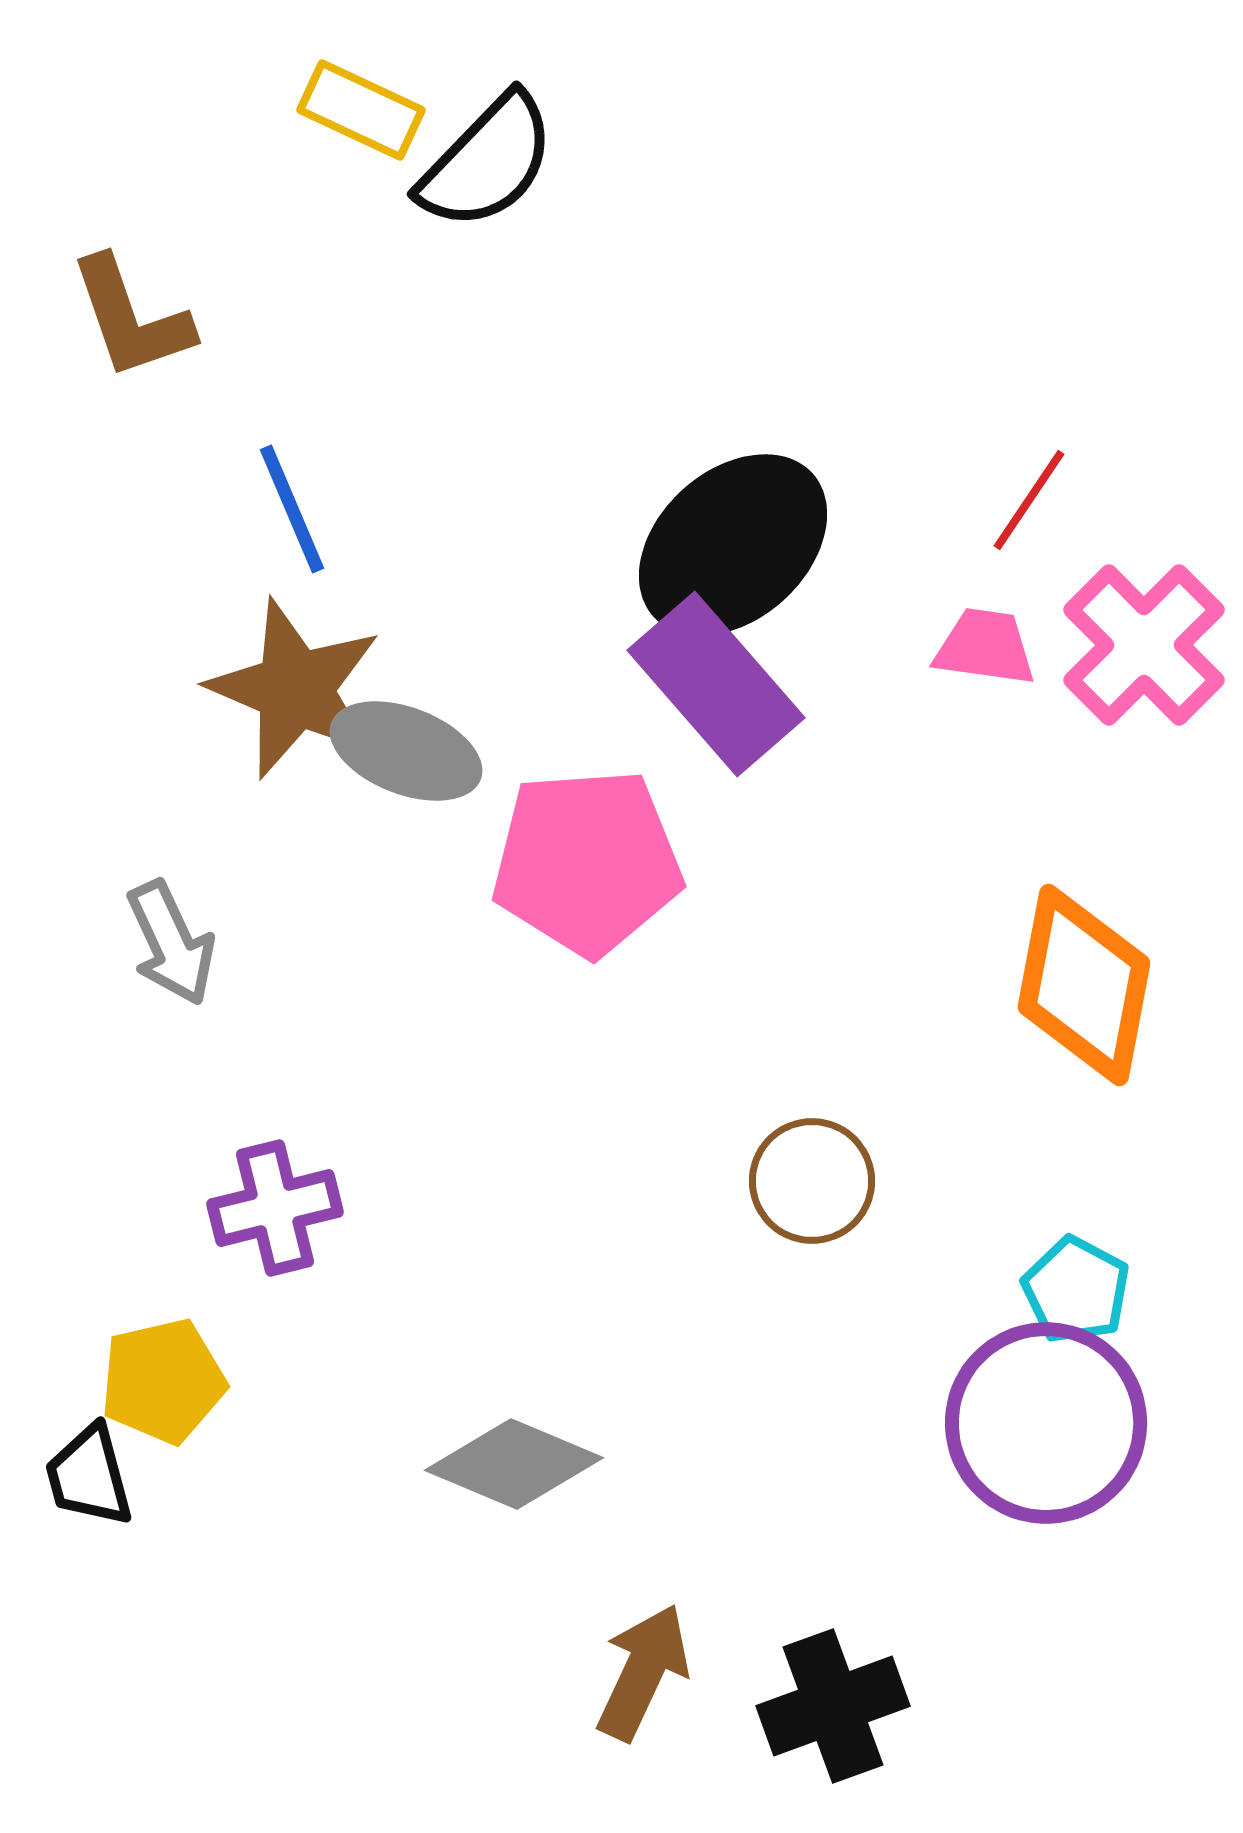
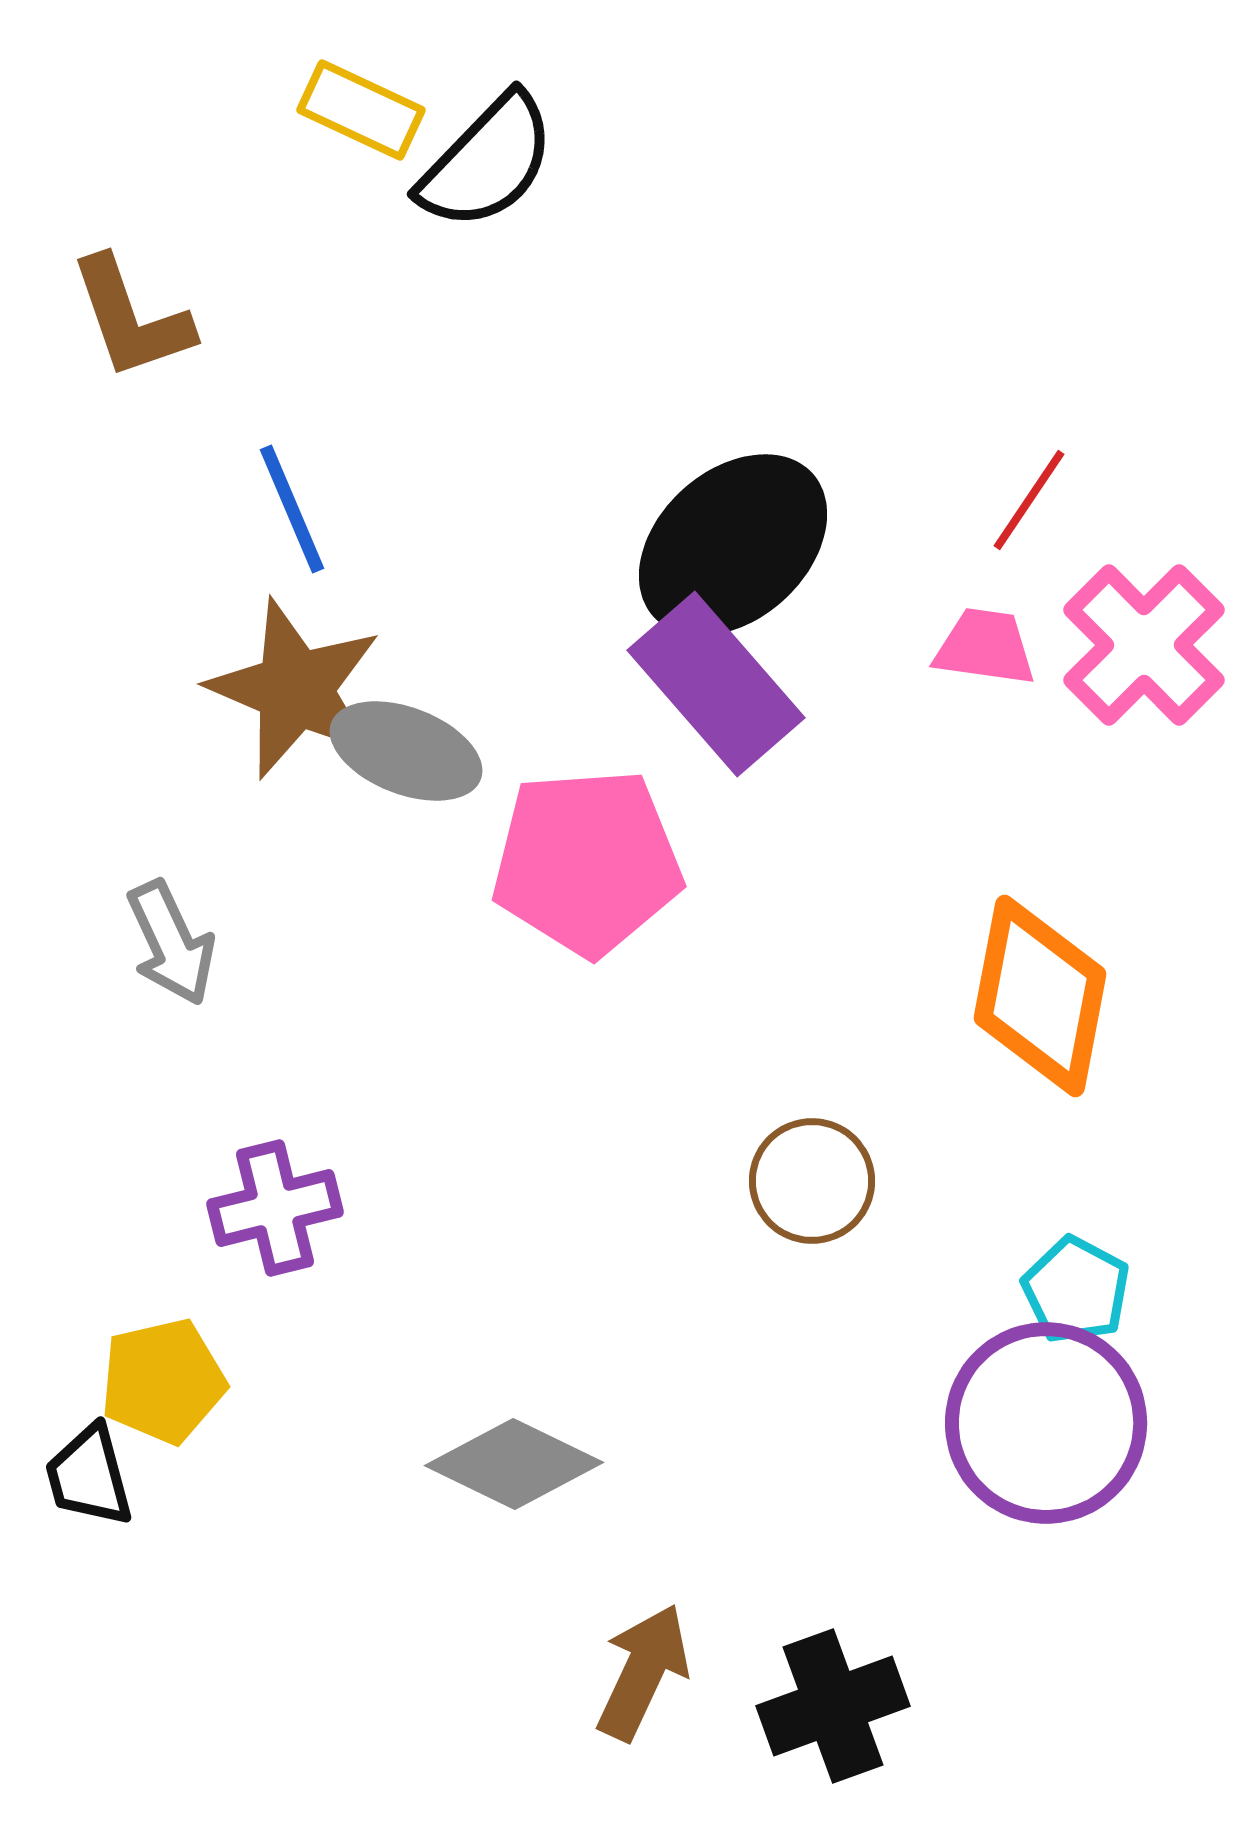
orange diamond: moved 44 px left, 11 px down
gray diamond: rotated 3 degrees clockwise
